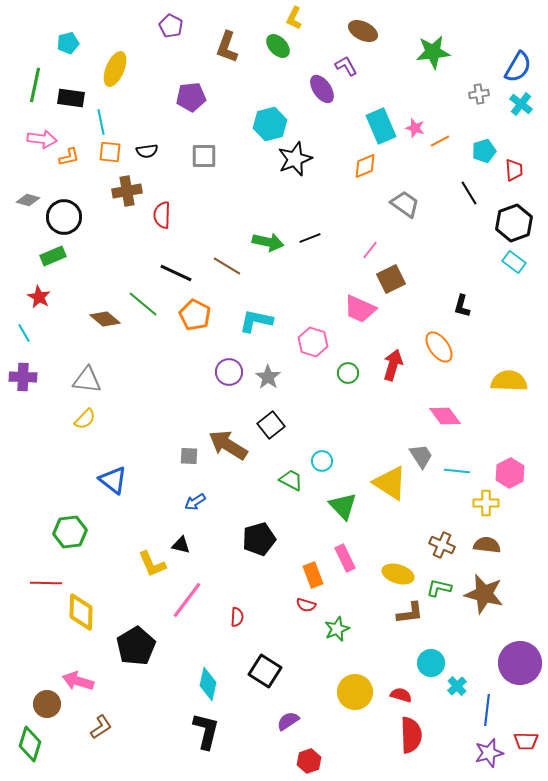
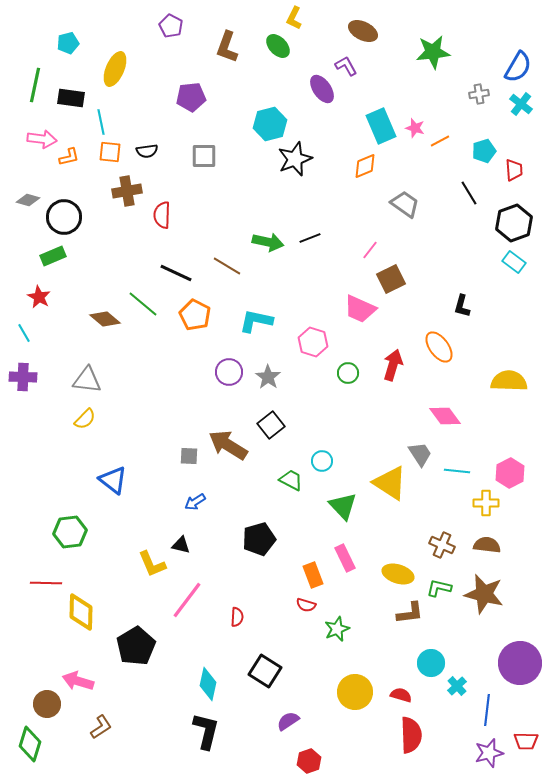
gray trapezoid at (421, 456): moved 1 px left, 2 px up
